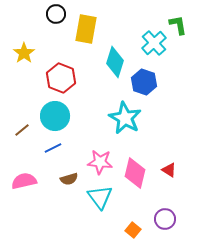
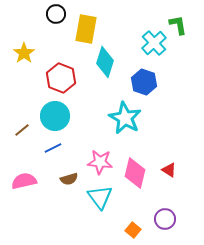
cyan diamond: moved 10 px left
